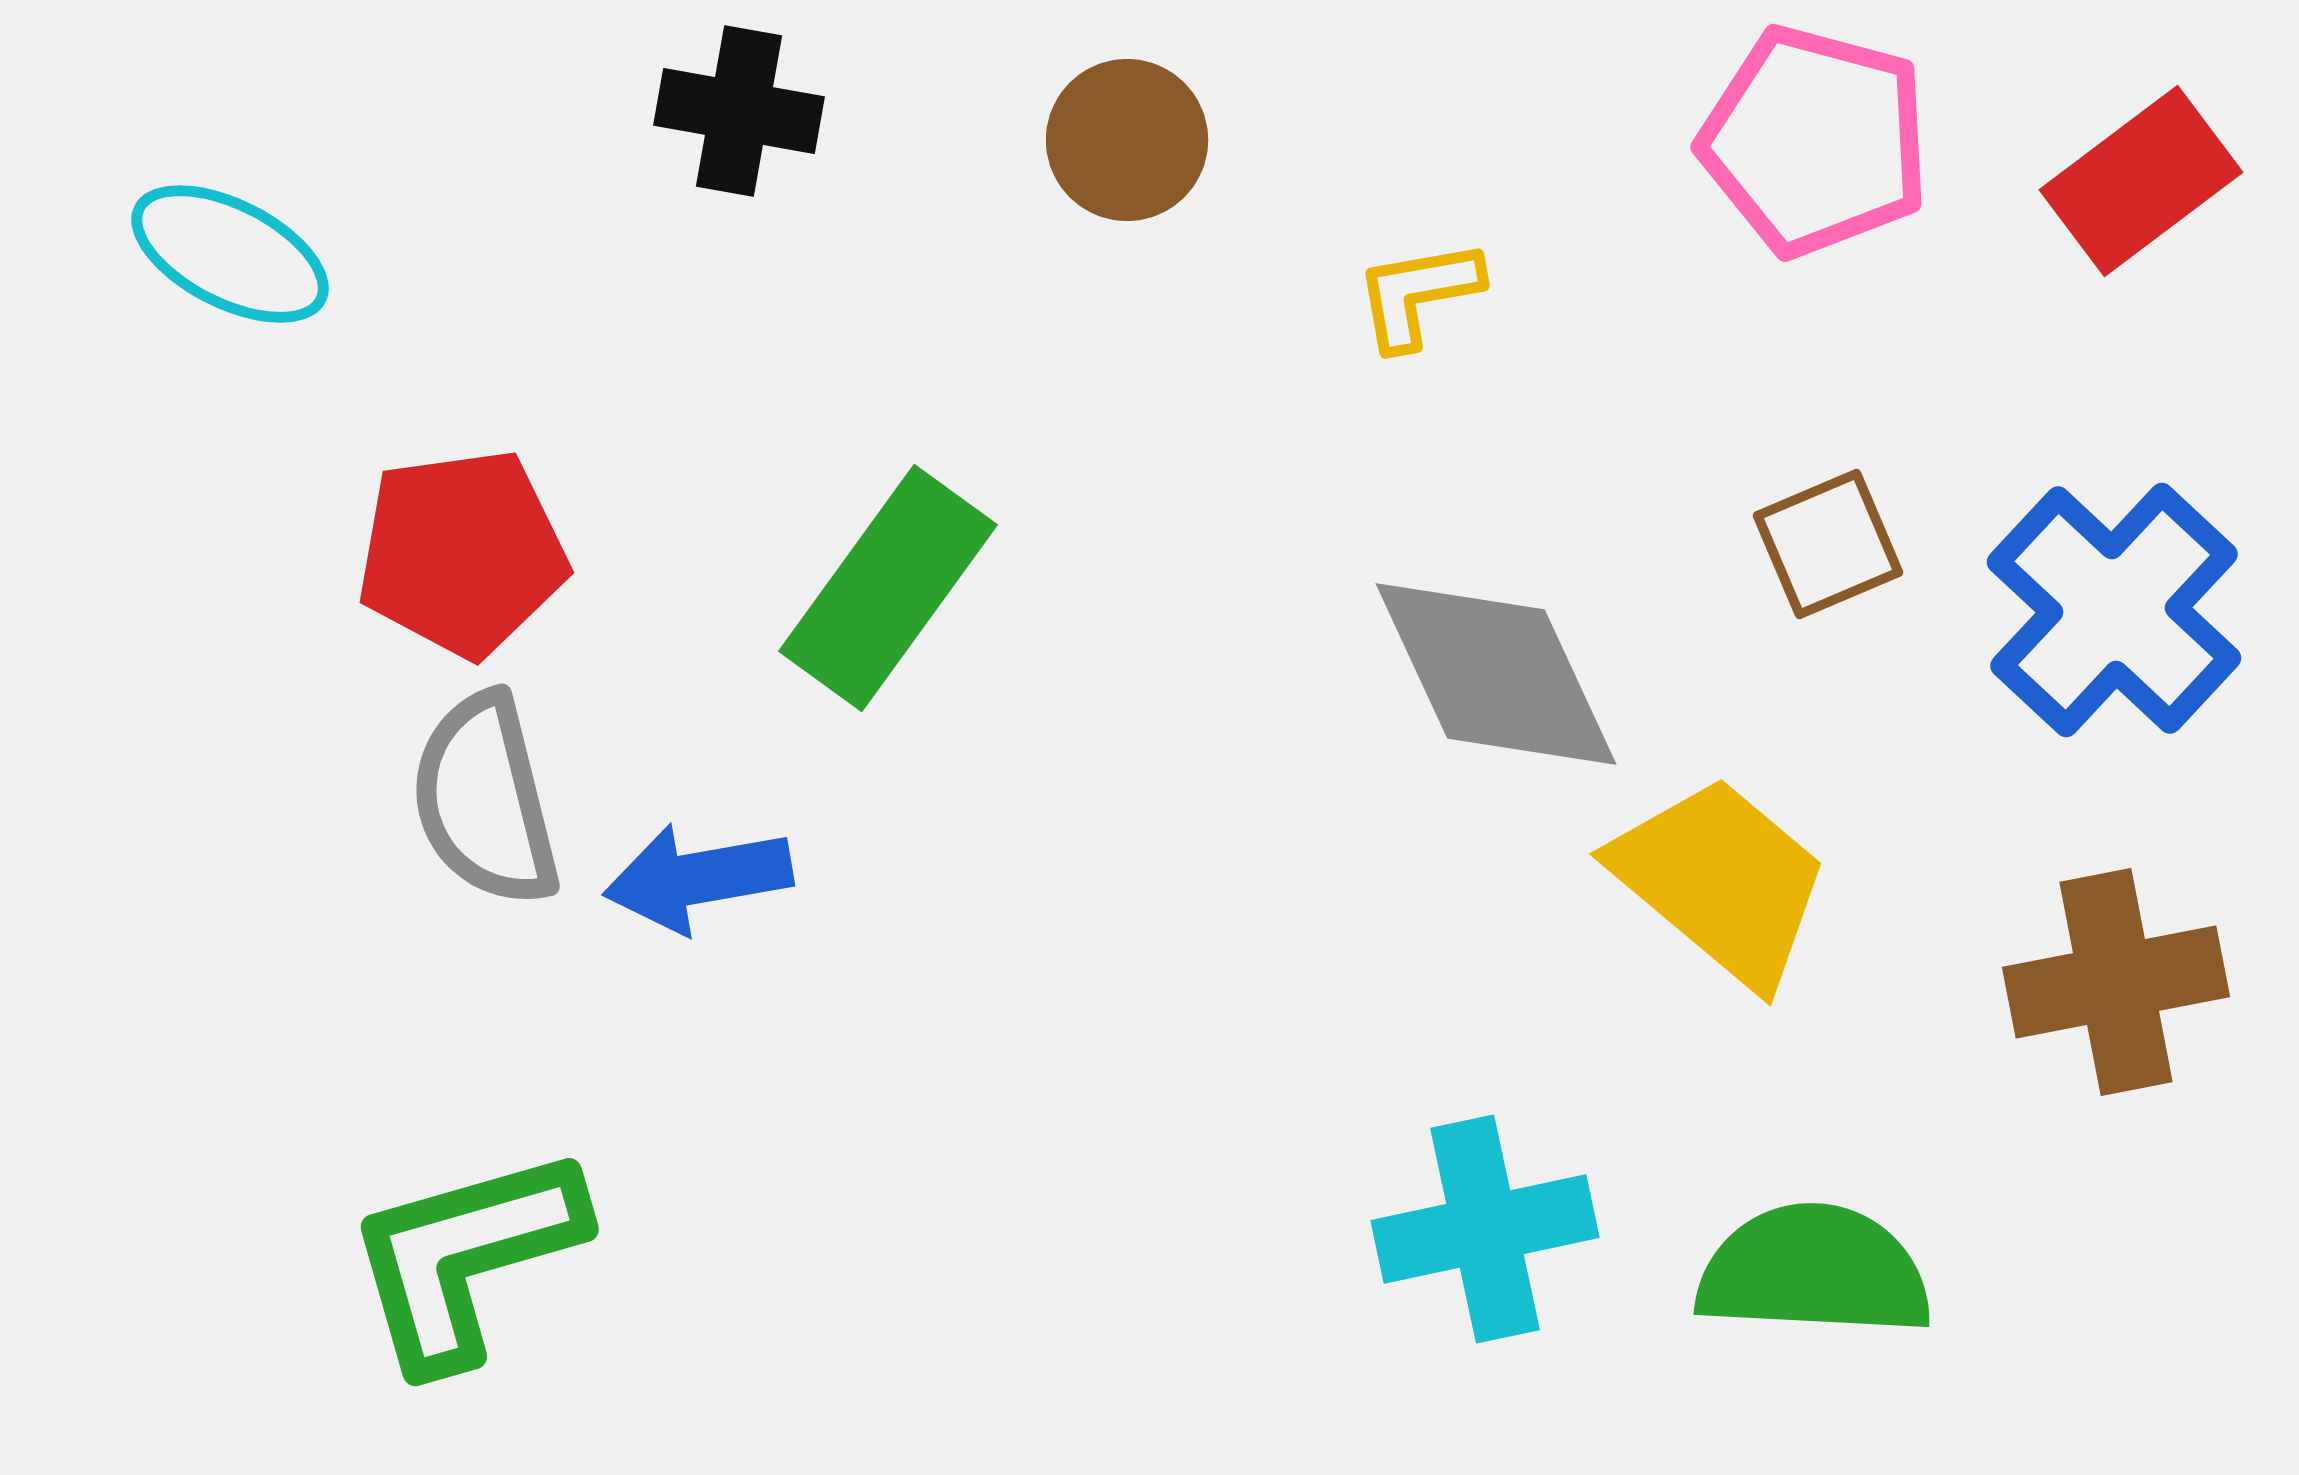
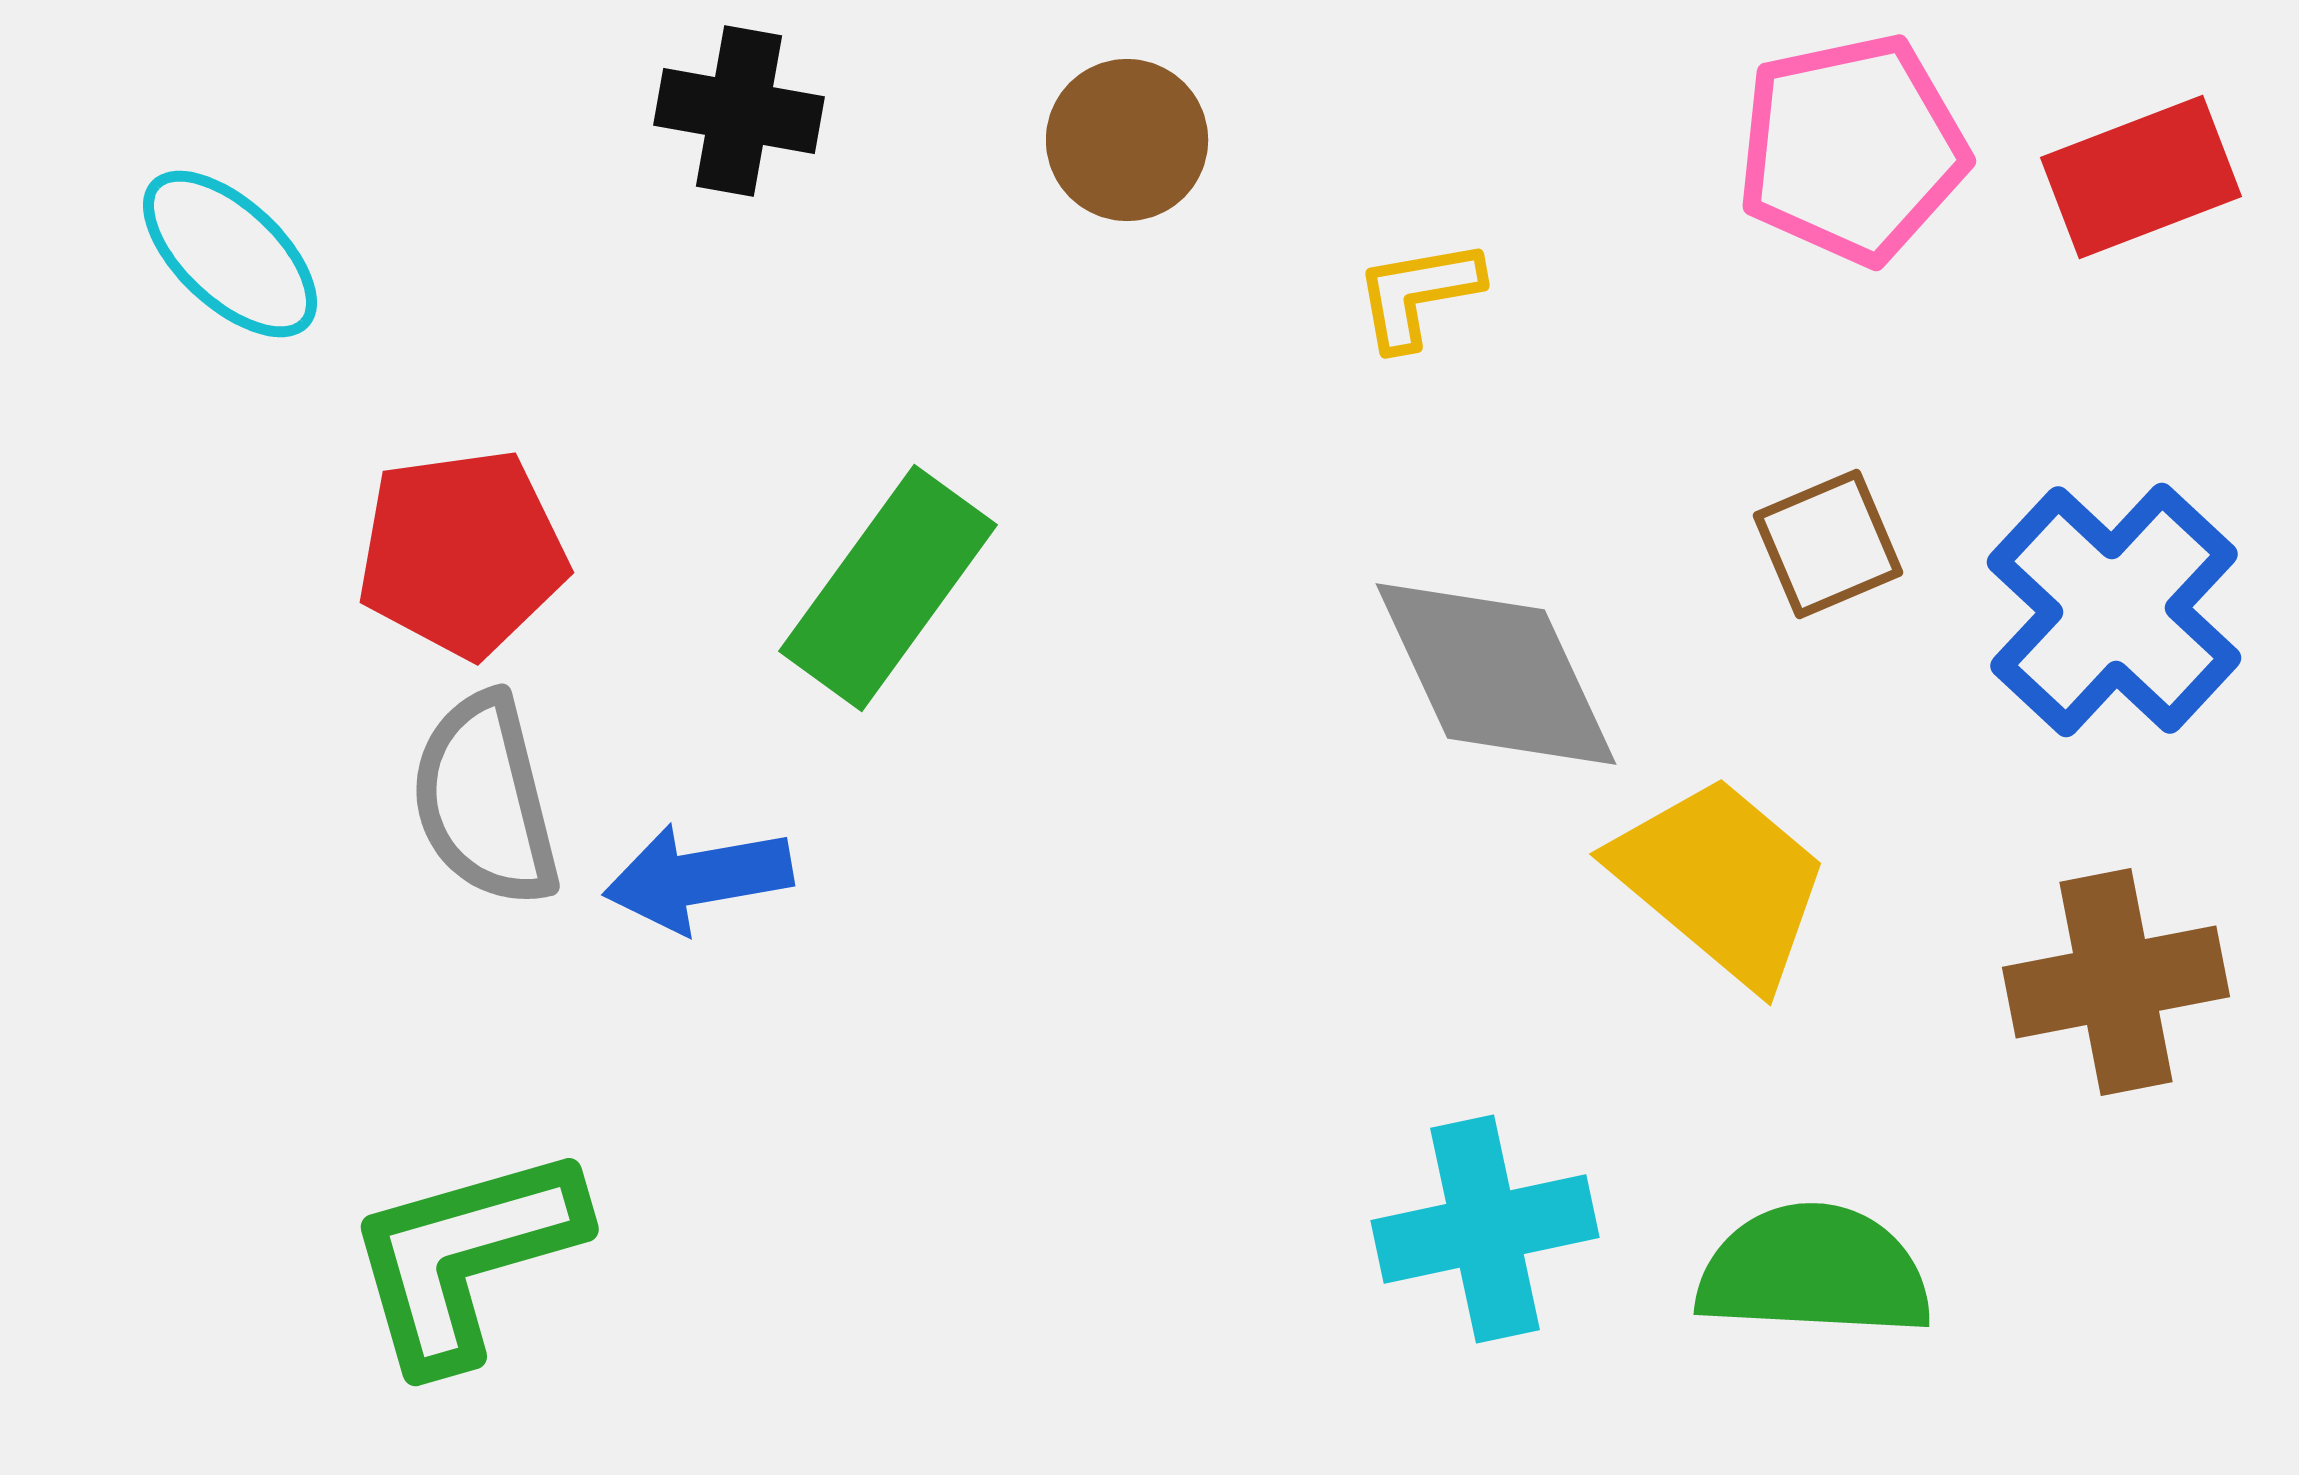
pink pentagon: moved 37 px right, 8 px down; rotated 27 degrees counterclockwise
red rectangle: moved 4 px up; rotated 16 degrees clockwise
cyan ellipse: rotated 16 degrees clockwise
